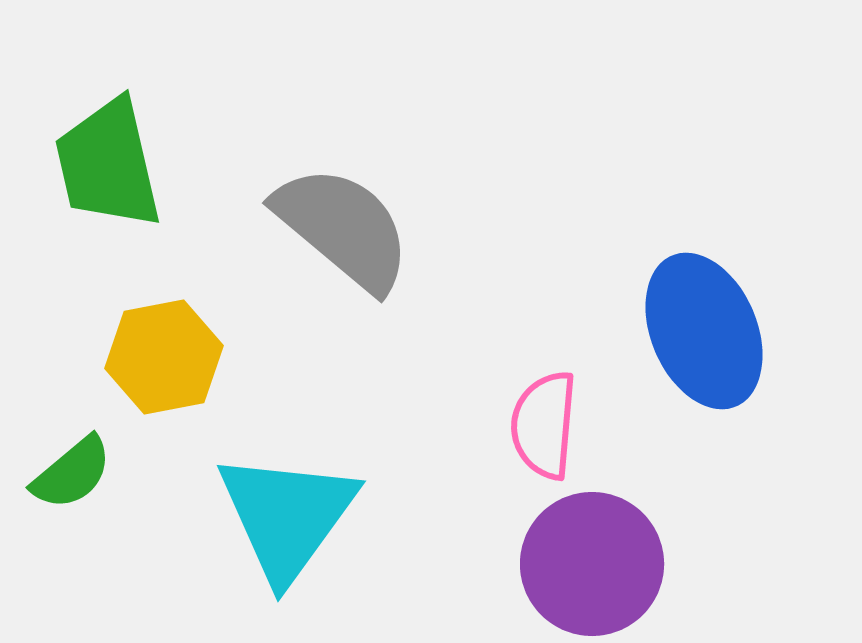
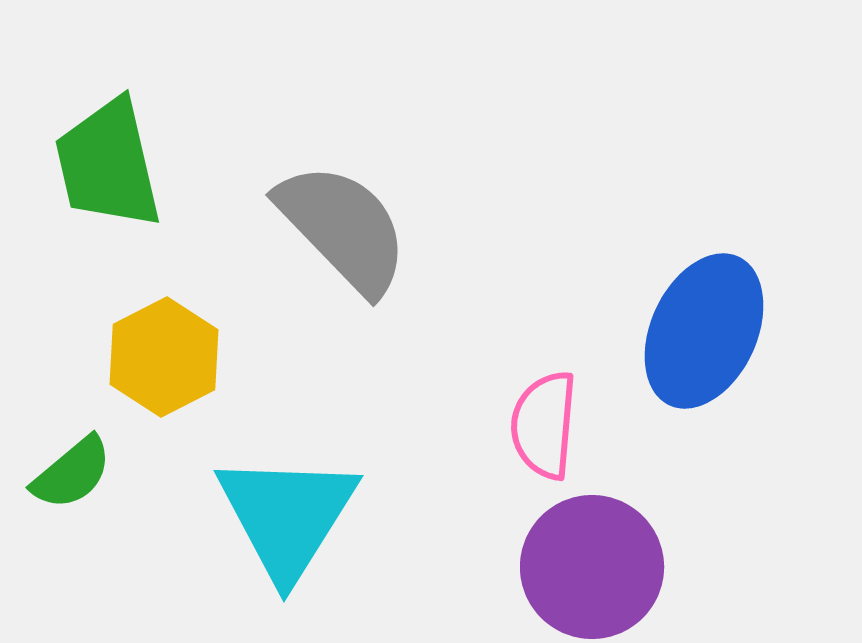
gray semicircle: rotated 6 degrees clockwise
blue ellipse: rotated 48 degrees clockwise
yellow hexagon: rotated 16 degrees counterclockwise
cyan triangle: rotated 4 degrees counterclockwise
purple circle: moved 3 px down
